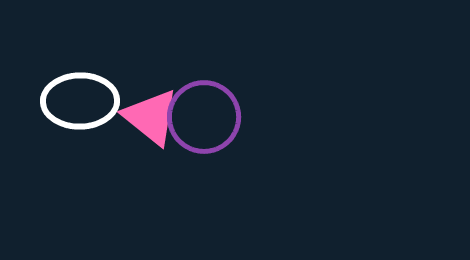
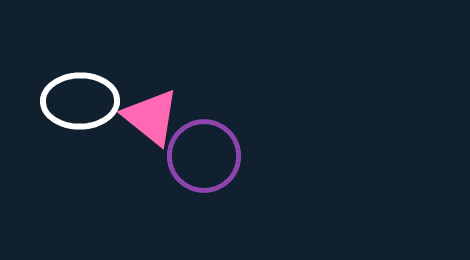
purple circle: moved 39 px down
